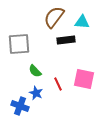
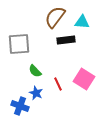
brown semicircle: moved 1 px right
pink square: rotated 20 degrees clockwise
